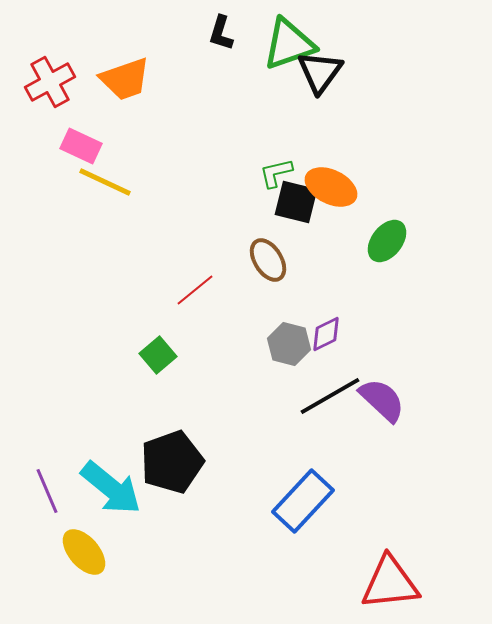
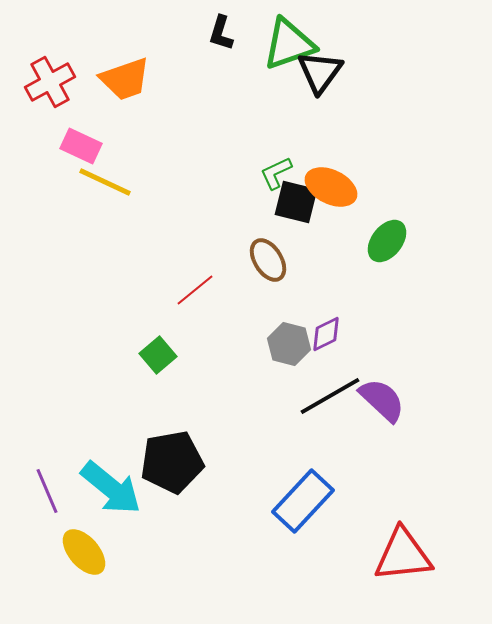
green L-shape: rotated 12 degrees counterclockwise
black pentagon: rotated 10 degrees clockwise
red triangle: moved 13 px right, 28 px up
